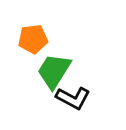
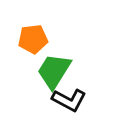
black L-shape: moved 4 px left, 2 px down
